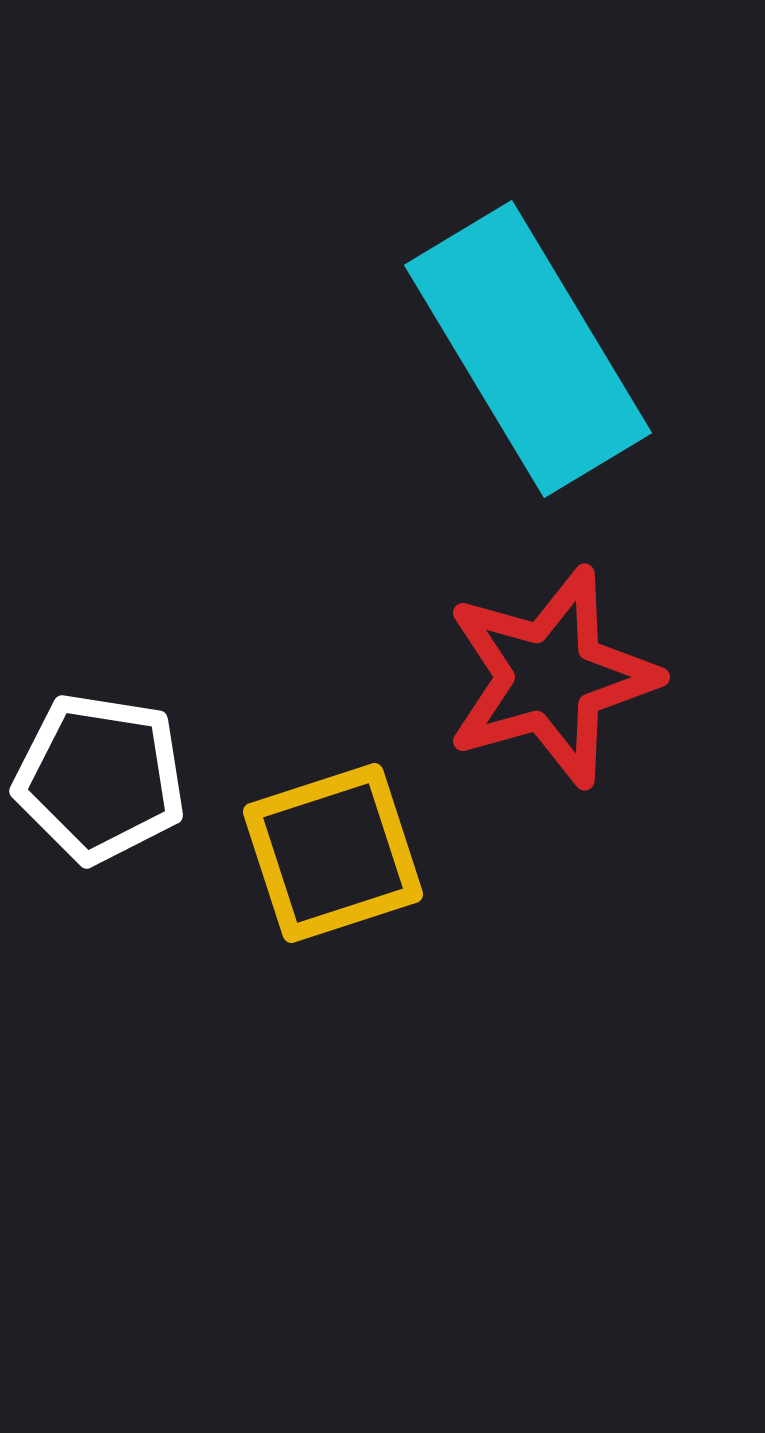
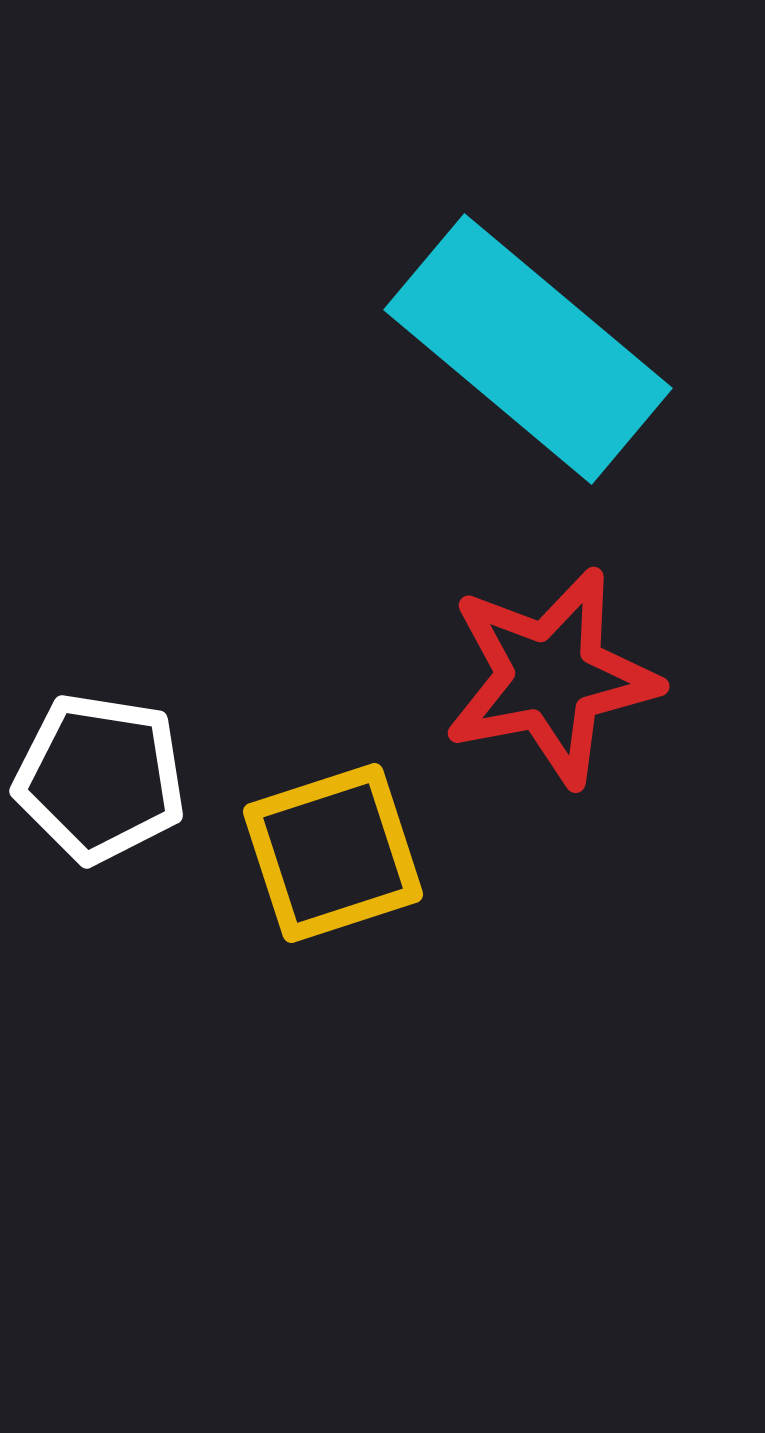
cyan rectangle: rotated 19 degrees counterclockwise
red star: rotated 5 degrees clockwise
